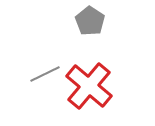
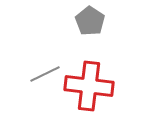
red cross: rotated 33 degrees counterclockwise
